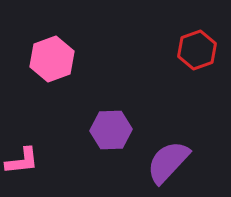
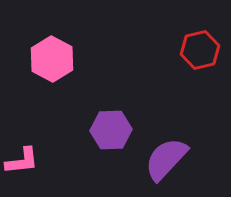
red hexagon: moved 3 px right; rotated 6 degrees clockwise
pink hexagon: rotated 12 degrees counterclockwise
purple semicircle: moved 2 px left, 3 px up
